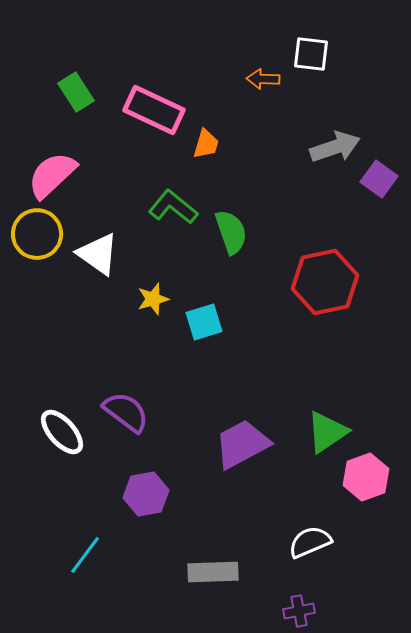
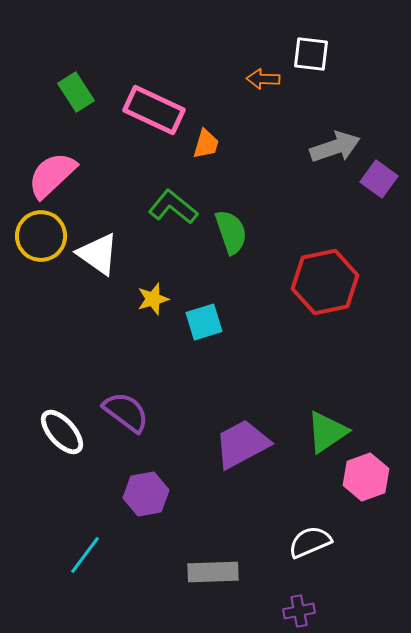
yellow circle: moved 4 px right, 2 px down
